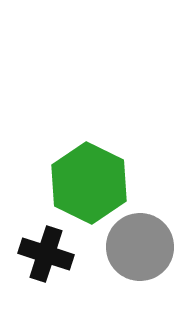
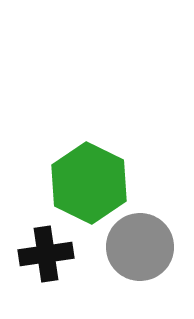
black cross: rotated 26 degrees counterclockwise
